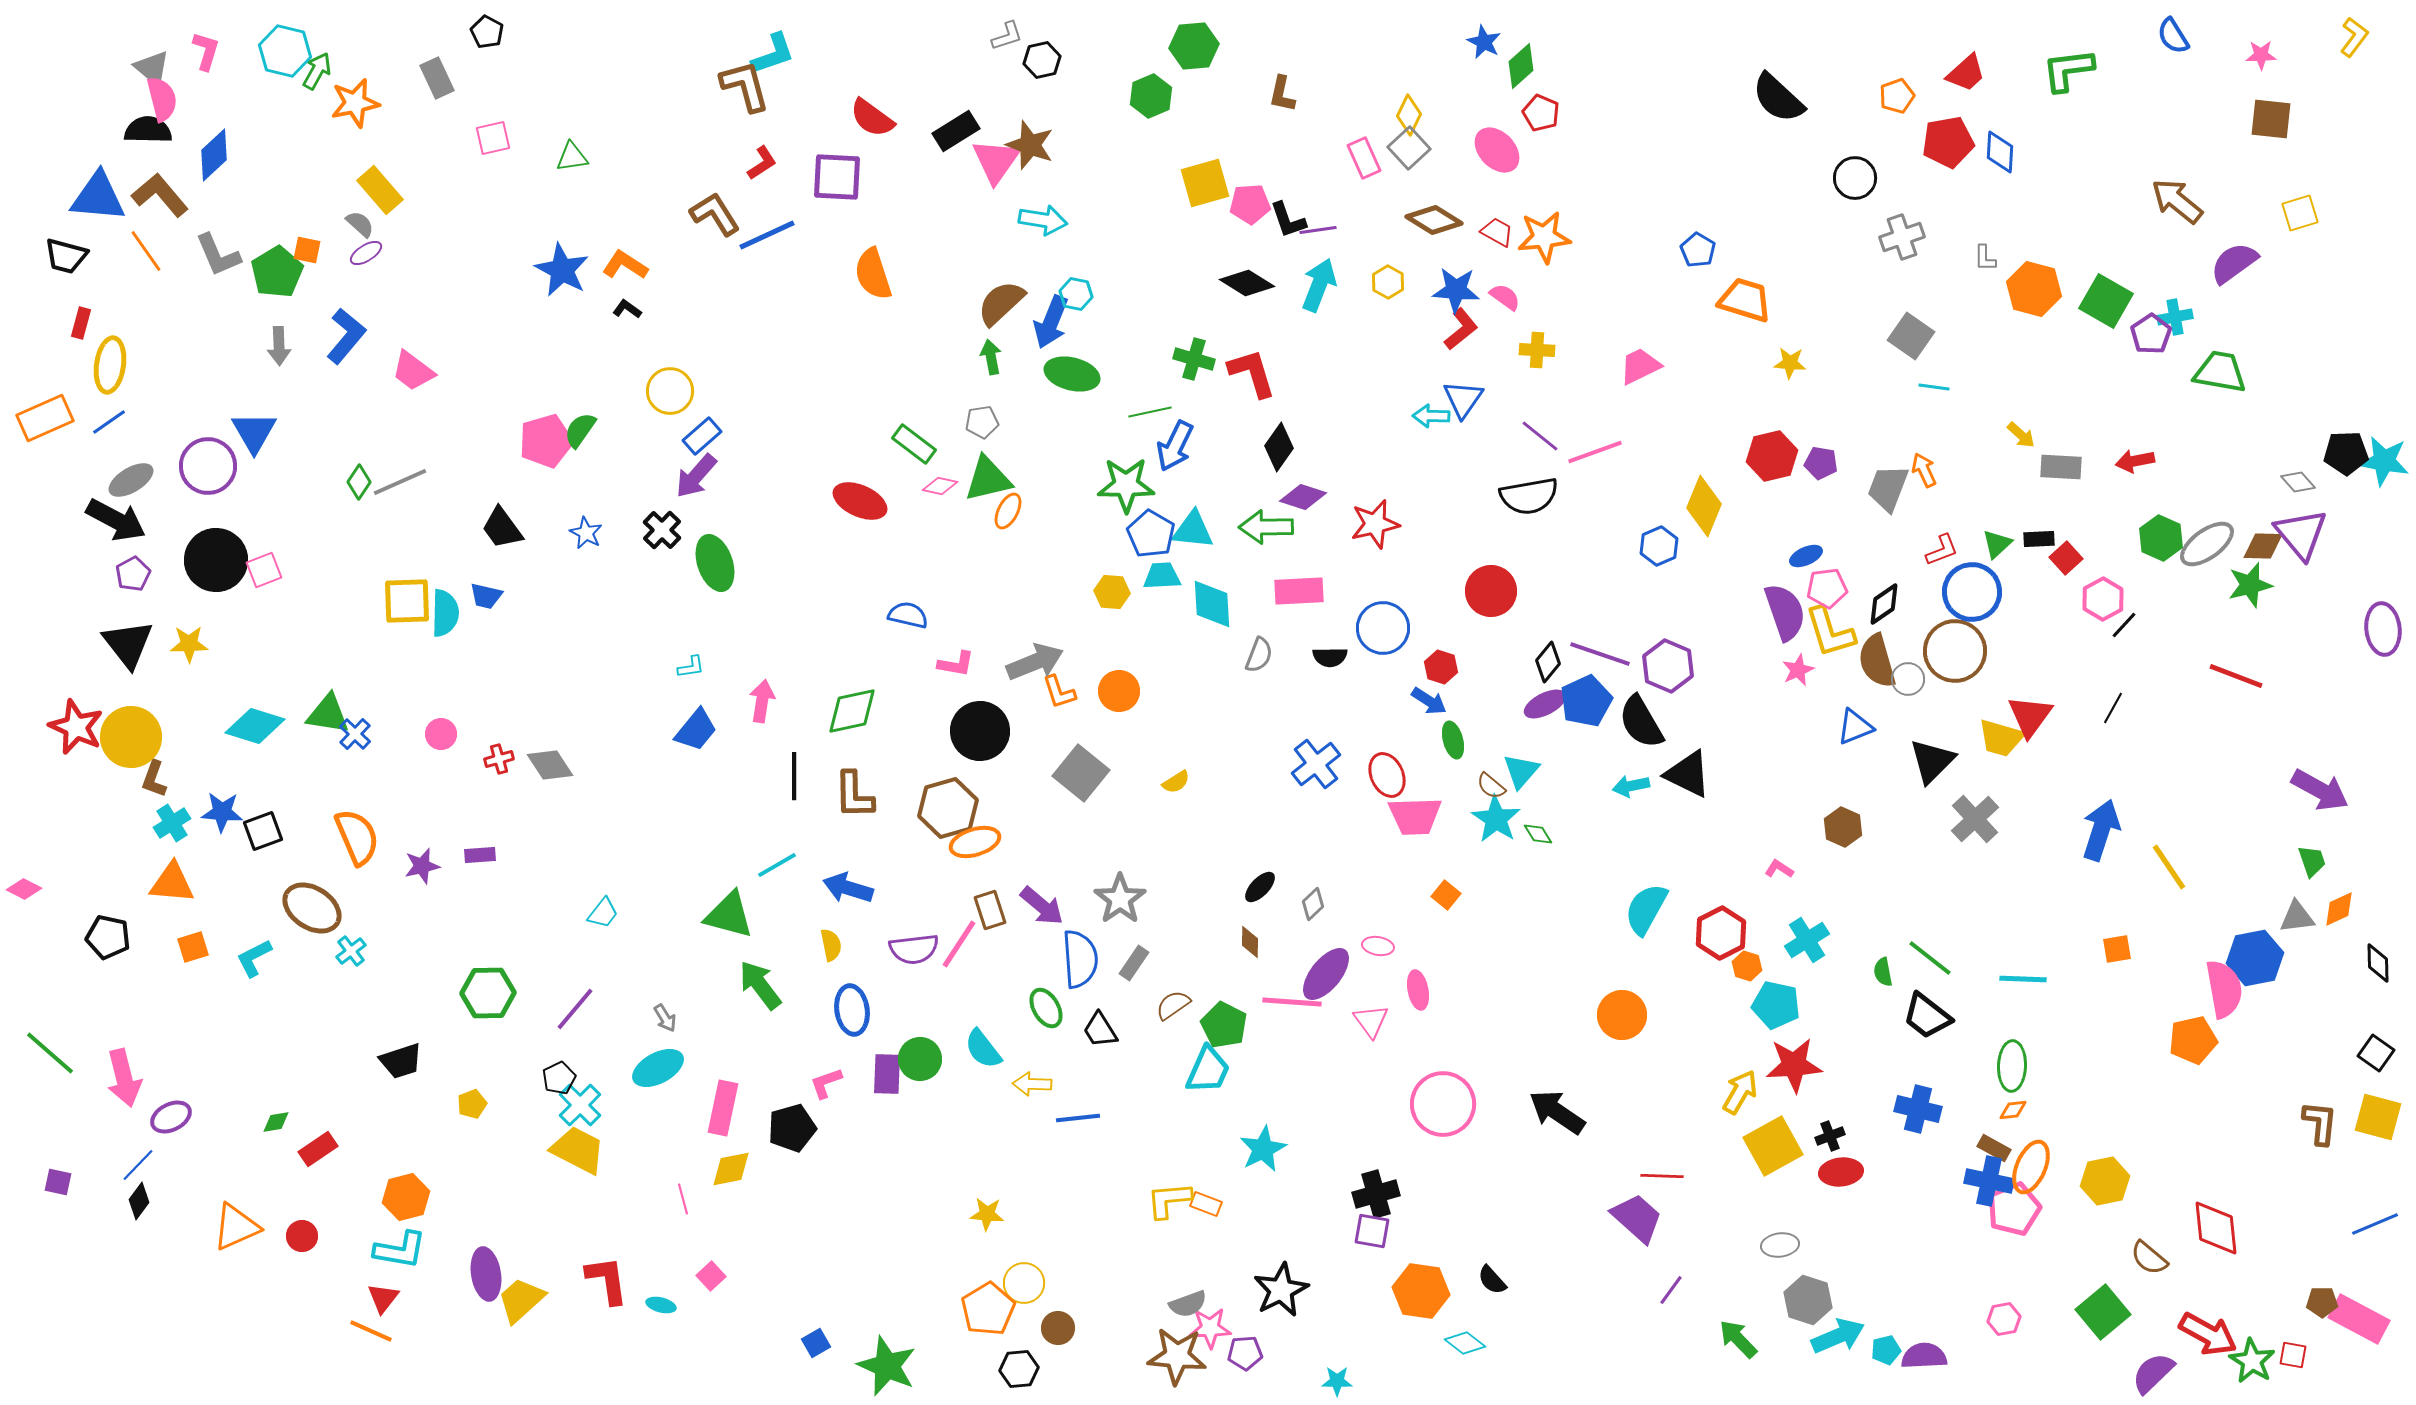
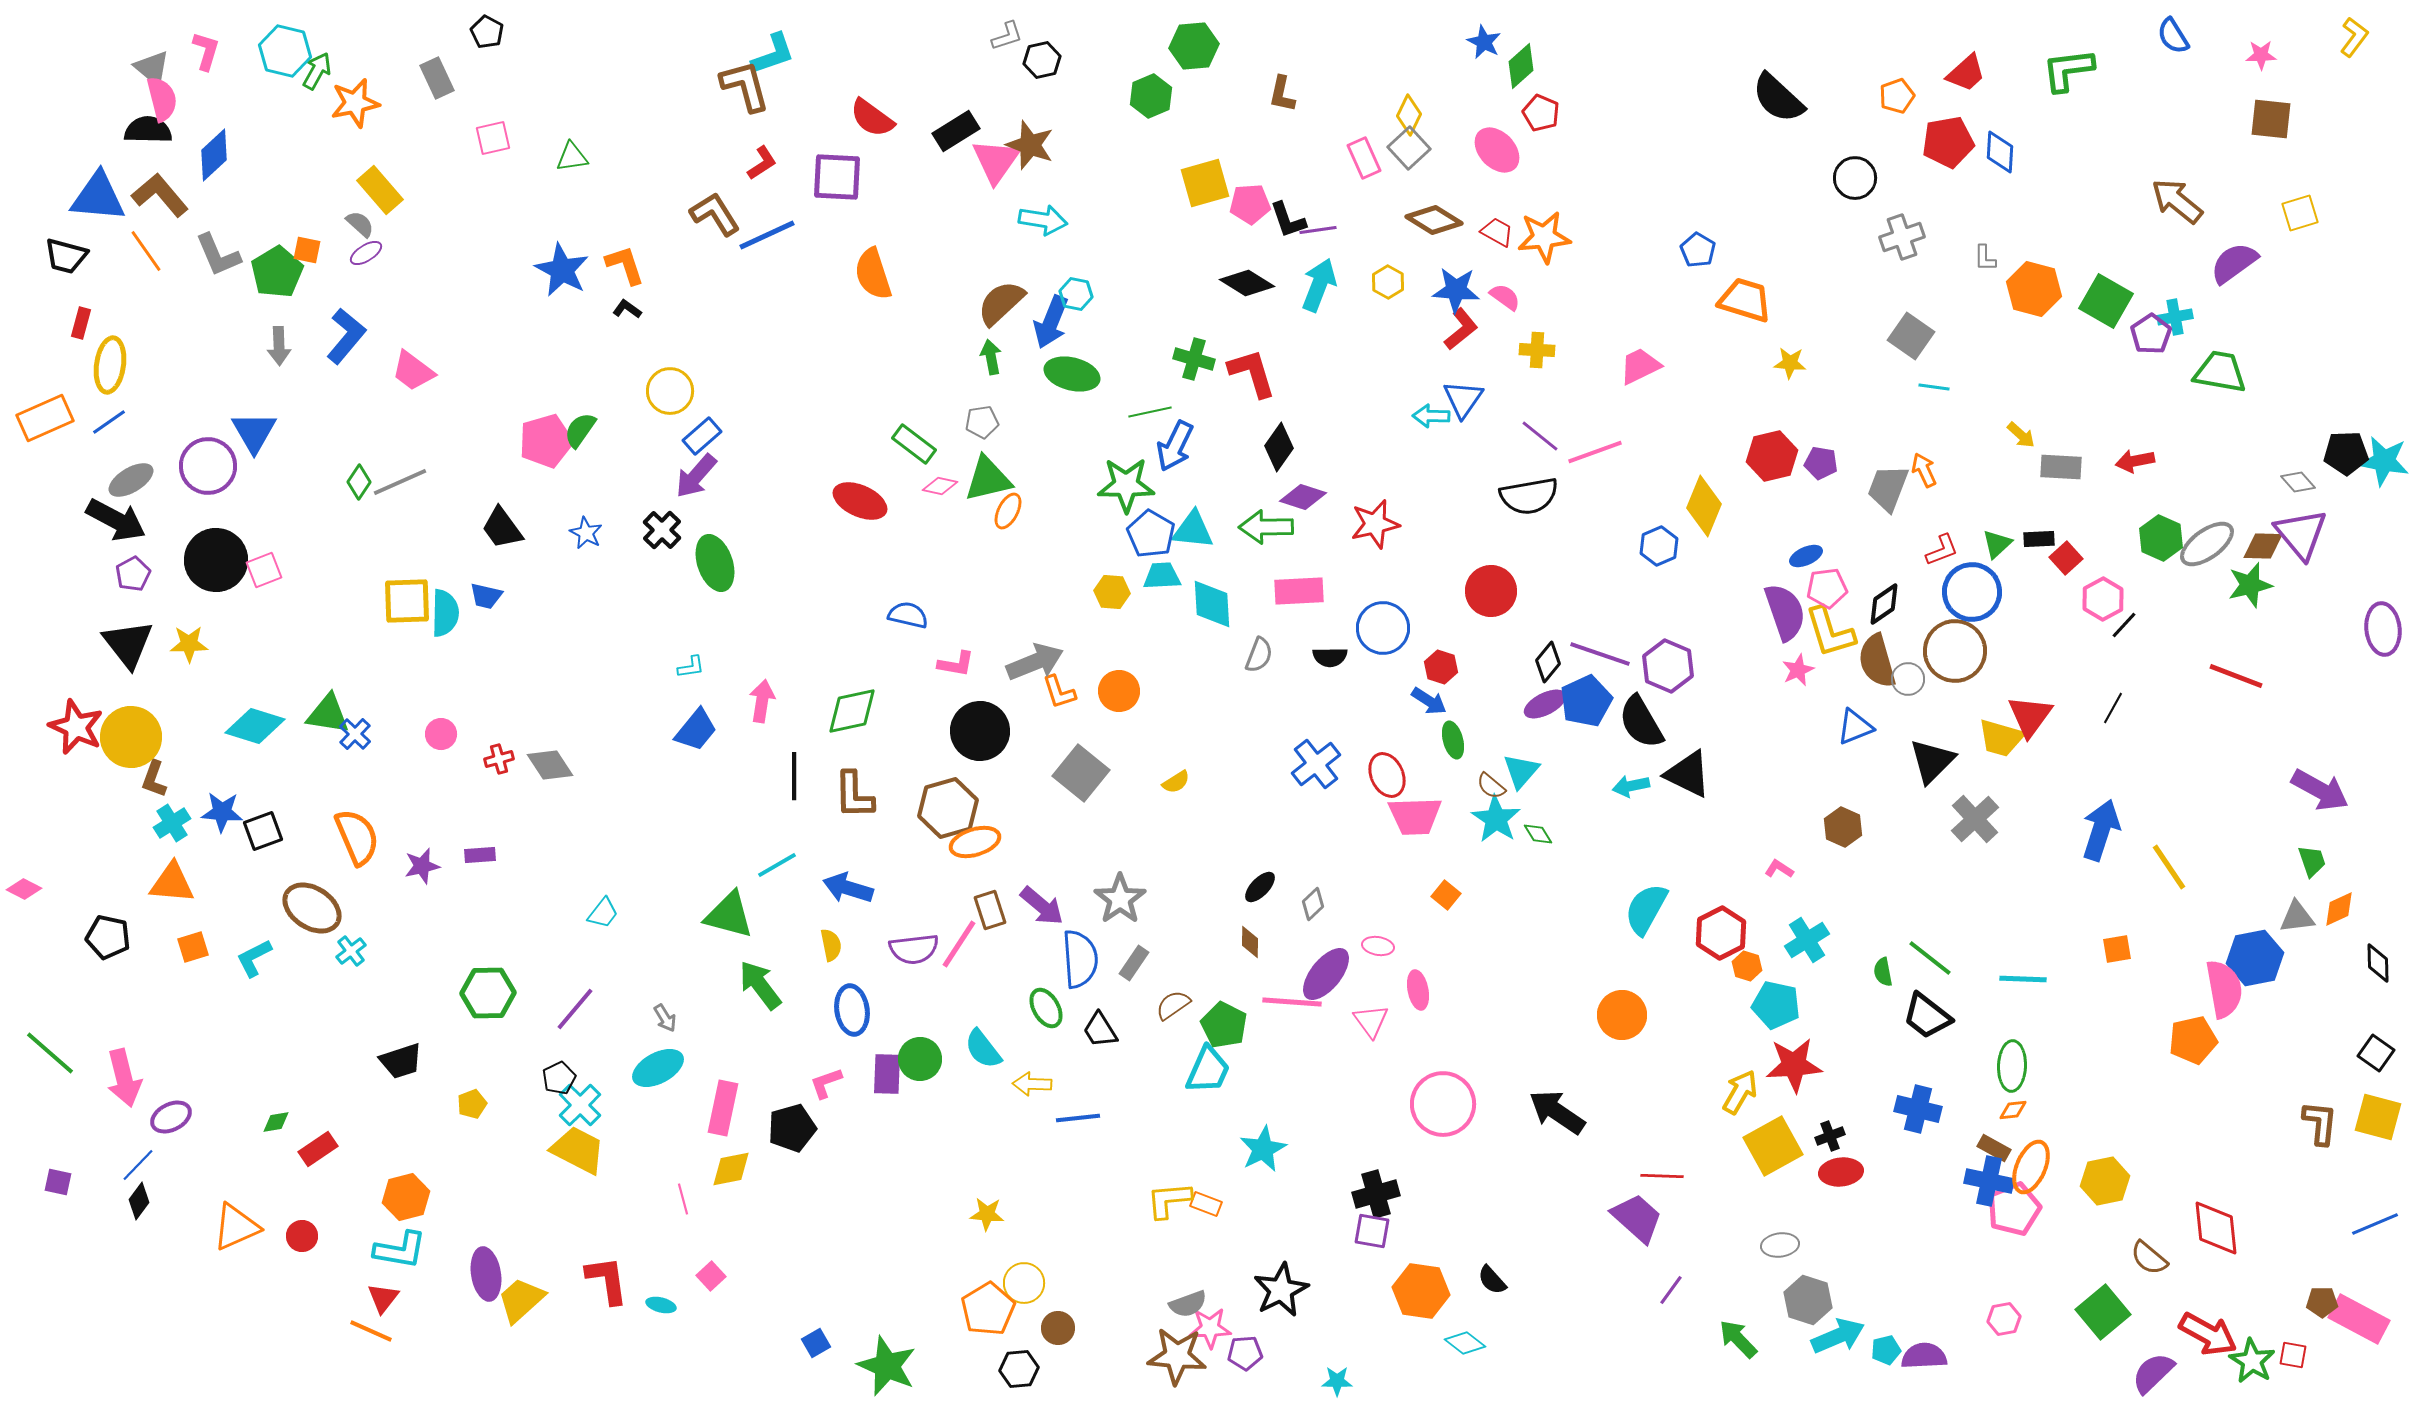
orange L-shape at (625, 265): rotated 39 degrees clockwise
